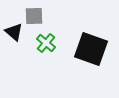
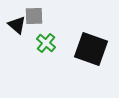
black triangle: moved 3 px right, 7 px up
